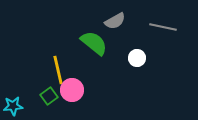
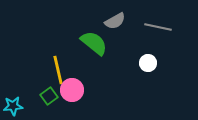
gray line: moved 5 px left
white circle: moved 11 px right, 5 px down
